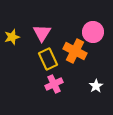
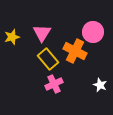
yellow rectangle: rotated 15 degrees counterclockwise
white star: moved 4 px right, 1 px up; rotated 16 degrees counterclockwise
